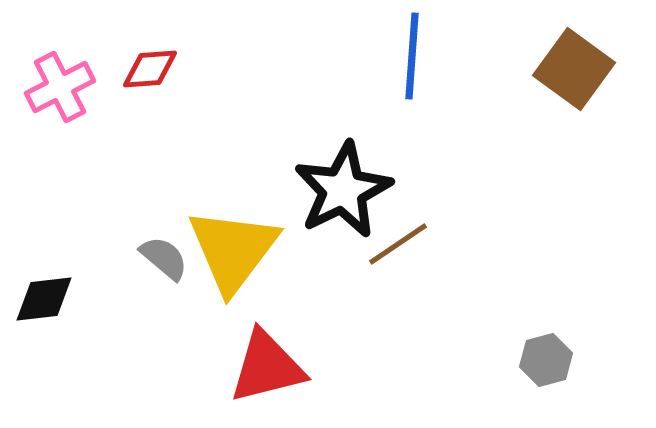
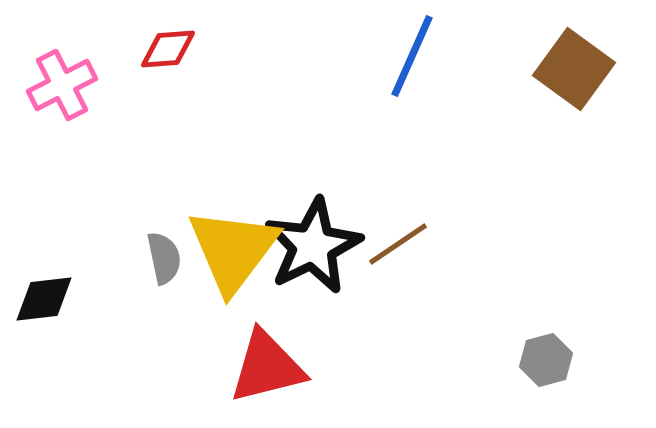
blue line: rotated 20 degrees clockwise
red diamond: moved 18 px right, 20 px up
pink cross: moved 2 px right, 2 px up
black star: moved 30 px left, 56 px down
gray semicircle: rotated 38 degrees clockwise
